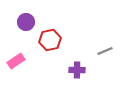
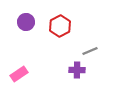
red hexagon: moved 10 px right, 14 px up; rotated 15 degrees counterclockwise
gray line: moved 15 px left
pink rectangle: moved 3 px right, 13 px down
